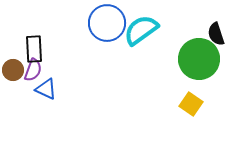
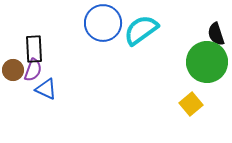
blue circle: moved 4 px left
green circle: moved 8 px right, 3 px down
yellow square: rotated 15 degrees clockwise
